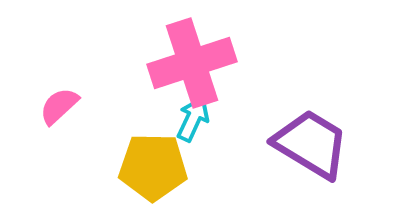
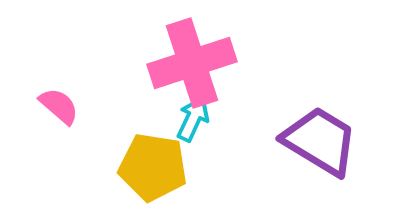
pink semicircle: rotated 84 degrees clockwise
purple trapezoid: moved 9 px right, 3 px up
yellow pentagon: rotated 8 degrees clockwise
